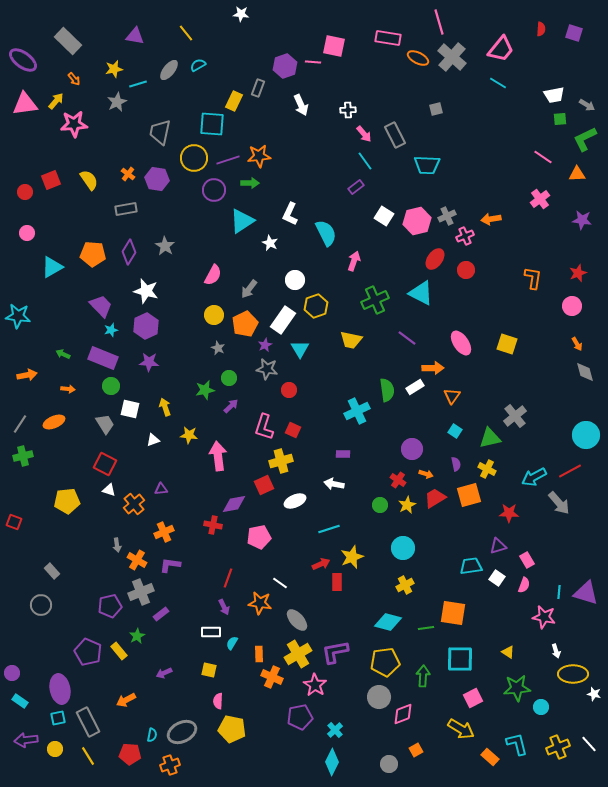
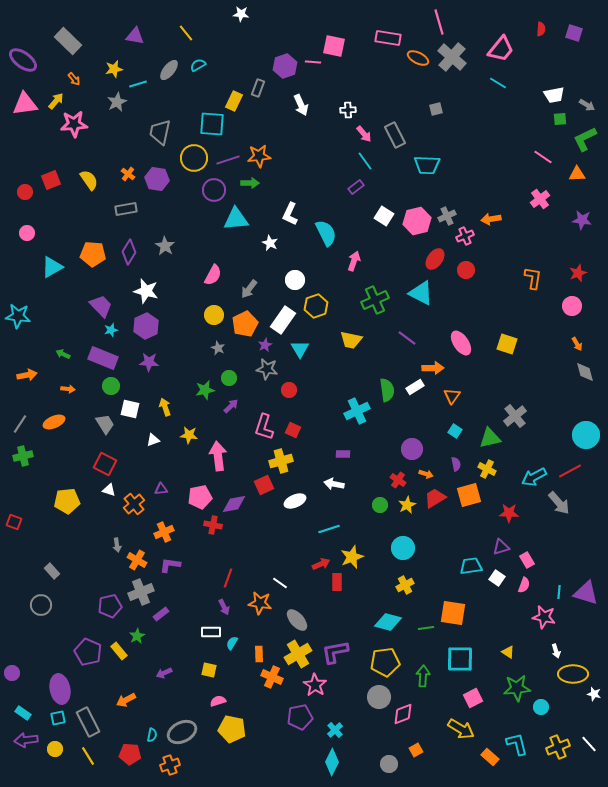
cyan triangle at (242, 221): moved 6 px left, 2 px up; rotated 28 degrees clockwise
pink pentagon at (259, 537): moved 59 px left, 40 px up
purple triangle at (498, 546): moved 3 px right, 1 px down
cyan rectangle at (20, 701): moved 3 px right, 12 px down
pink semicircle at (218, 701): rotated 70 degrees clockwise
